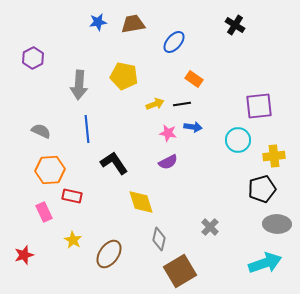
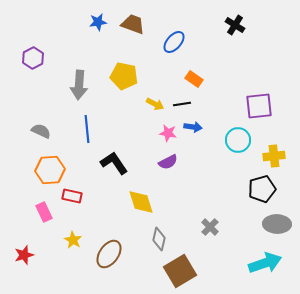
brown trapezoid: rotated 30 degrees clockwise
yellow arrow: rotated 48 degrees clockwise
